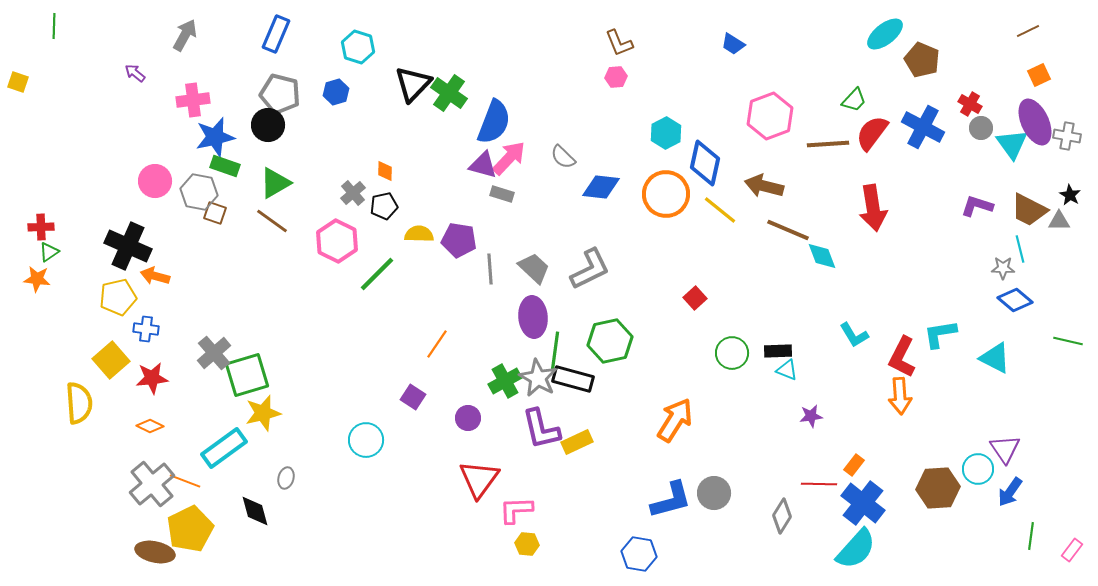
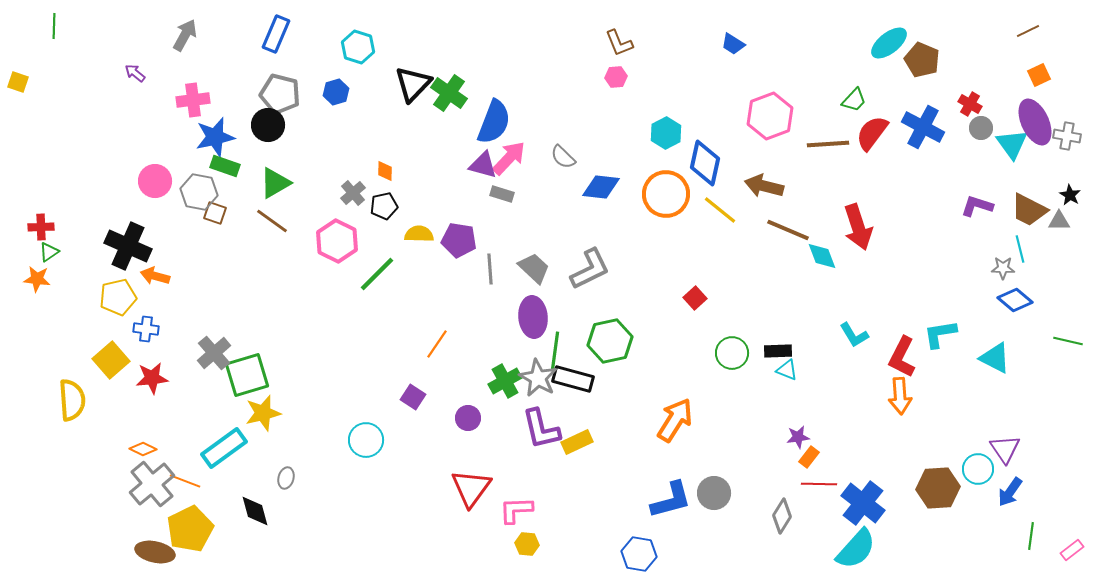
cyan ellipse at (885, 34): moved 4 px right, 9 px down
red arrow at (873, 208): moved 15 px left, 19 px down; rotated 9 degrees counterclockwise
yellow semicircle at (79, 403): moved 7 px left, 3 px up
purple star at (811, 416): moved 13 px left, 21 px down
orange diamond at (150, 426): moved 7 px left, 23 px down
orange rectangle at (854, 465): moved 45 px left, 8 px up
red triangle at (479, 479): moved 8 px left, 9 px down
pink rectangle at (1072, 550): rotated 15 degrees clockwise
